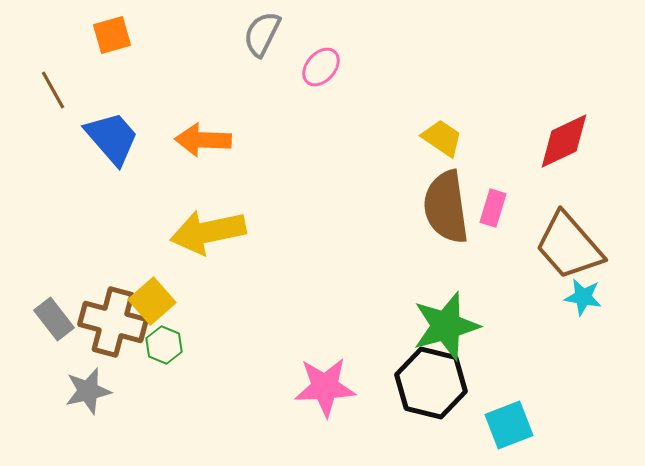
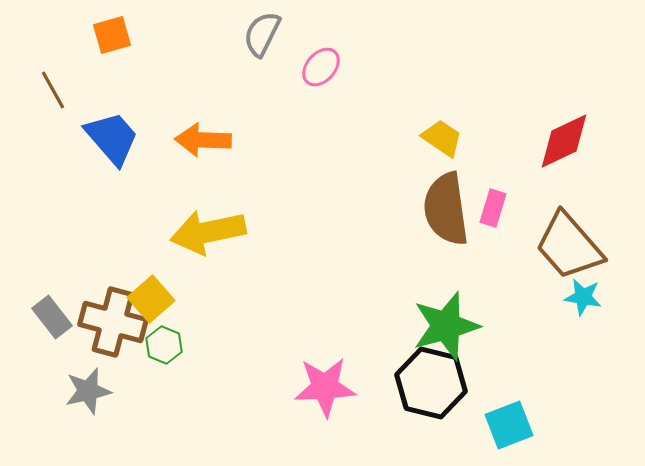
brown semicircle: moved 2 px down
yellow square: moved 1 px left, 2 px up
gray rectangle: moved 2 px left, 2 px up
